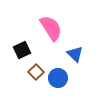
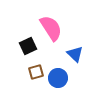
black square: moved 6 px right, 4 px up
brown square: rotated 28 degrees clockwise
